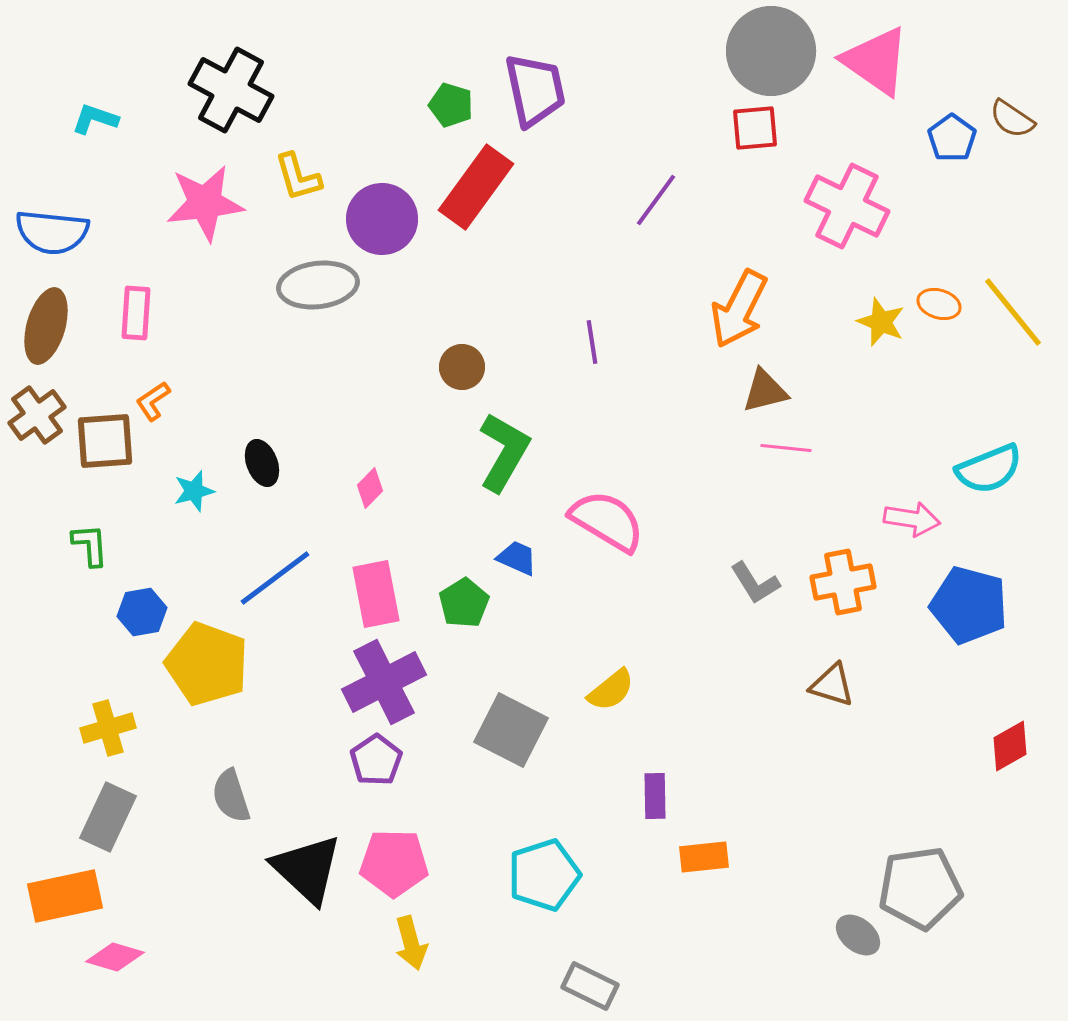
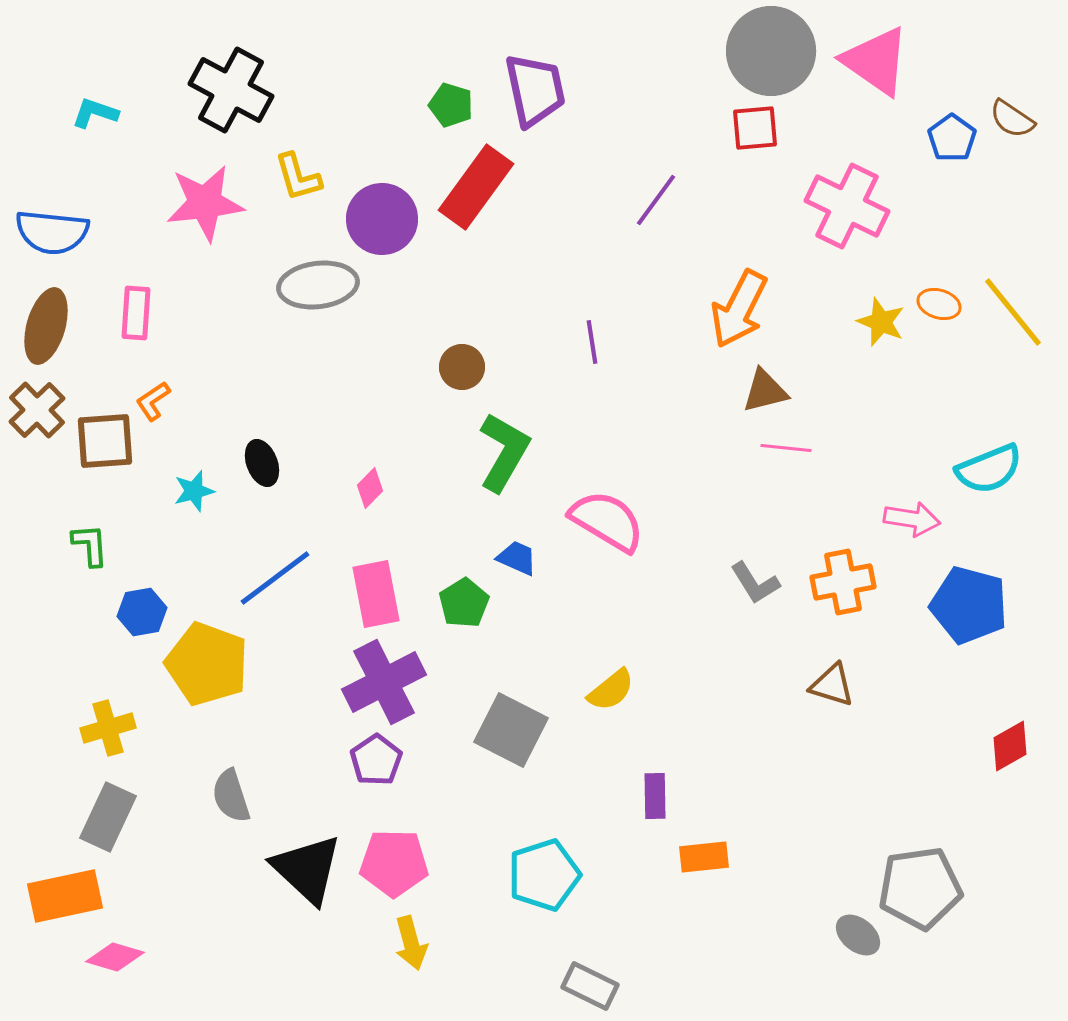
cyan L-shape at (95, 119): moved 6 px up
brown cross at (37, 415): moved 5 px up; rotated 8 degrees counterclockwise
